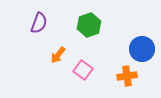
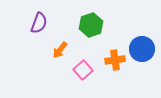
green hexagon: moved 2 px right
orange arrow: moved 2 px right, 5 px up
pink square: rotated 12 degrees clockwise
orange cross: moved 12 px left, 16 px up
